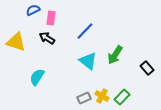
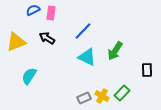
pink rectangle: moved 5 px up
blue line: moved 2 px left
yellow triangle: rotated 40 degrees counterclockwise
green arrow: moved 4 px up
cyan triangle: moved 1 px left, 4 px up; rotated 12 degrees counterclockwise
black rectangle: moved 2 px down; rotated 40 degrees clockwise
cyan semicircle: moved 8 px left, 1 px up
green rectangle: moved 4 px up
